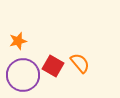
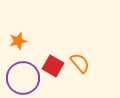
purple circle: moved 3 px down
